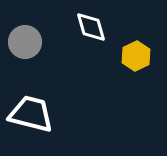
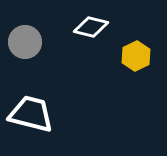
white diamond: rotated 60 degrees counterclockwise
